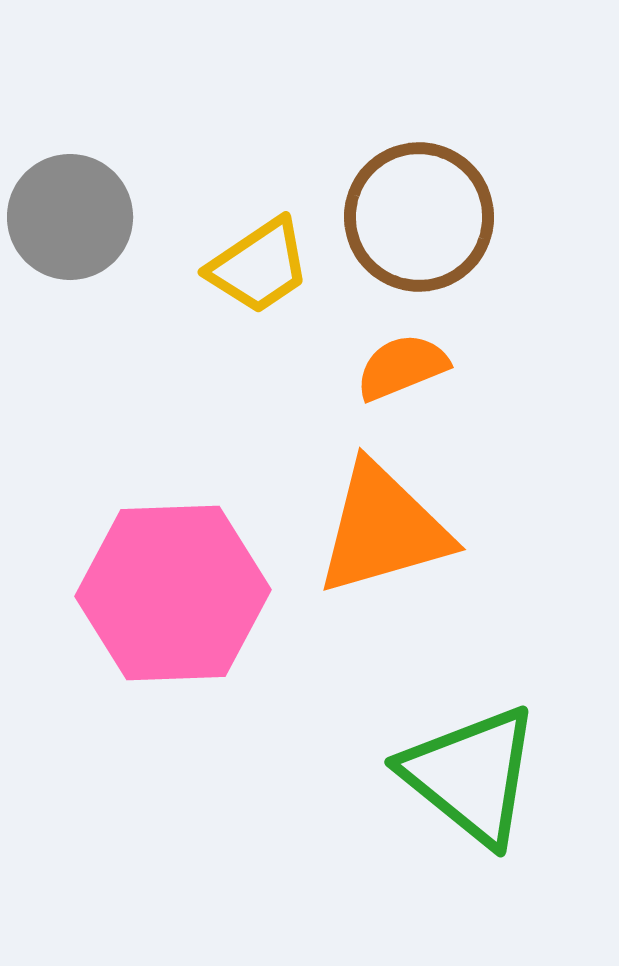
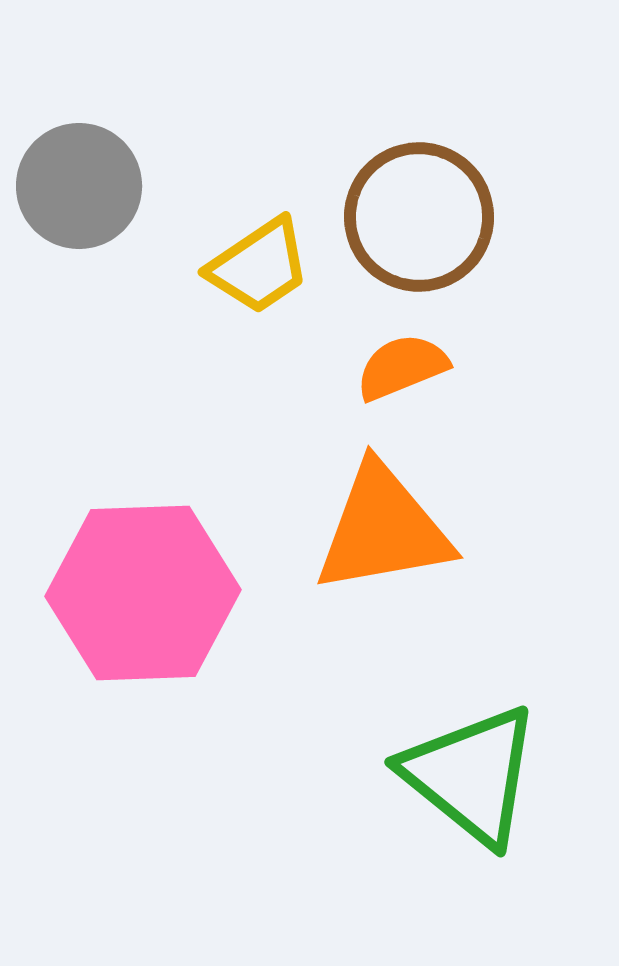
gray circle: moved 9 px right, 31 px up
orange triangle: rotated 6 degrees clockwise
pink hexagon: moved 30 px left
